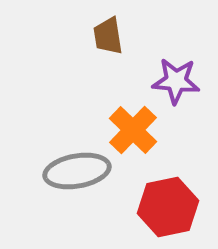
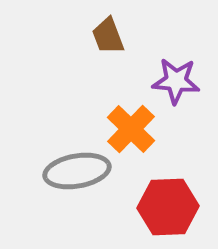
brown trapezoid: rotated 12 degrees counterclockwise
orange cross: moved 2 px left, 1 px up
red hexagon: rotated 10 degrees clockwise
